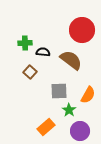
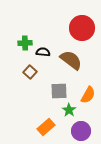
red circle: moved 2 px up
purple circle: moved 1 px right
